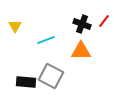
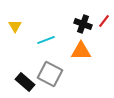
black cross: moved 1 px right
gray square: moved 1 px left, 2 px up
black rectangle: moved 1 px left; rotated 36 degrees clockwise
